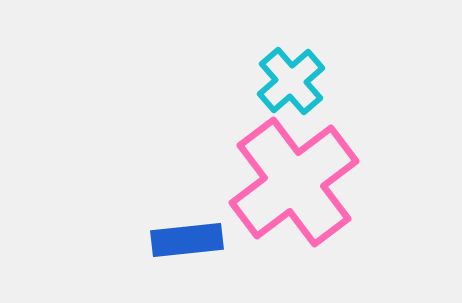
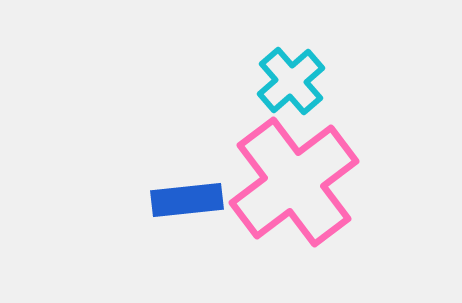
blue rectangle: moved 40 px up
